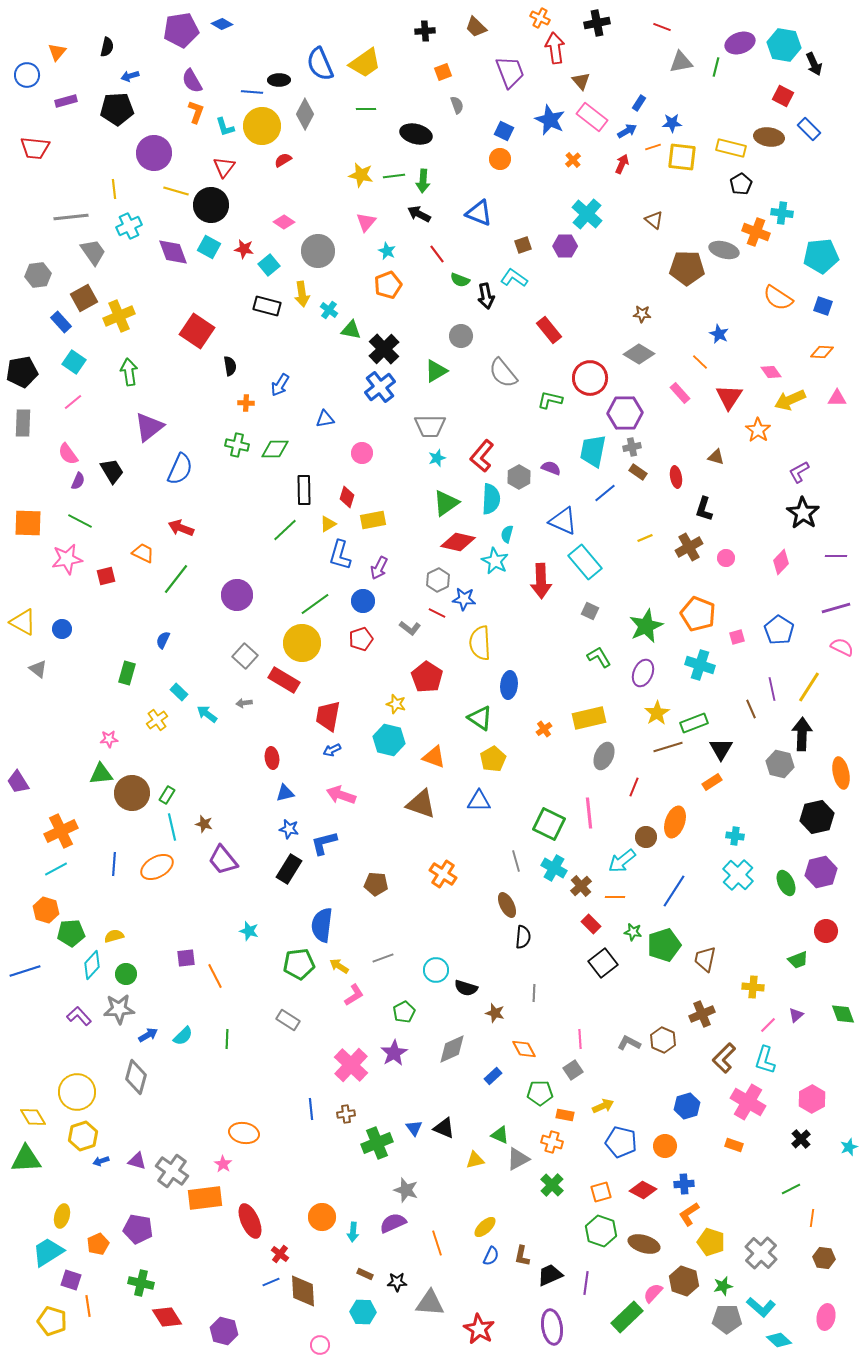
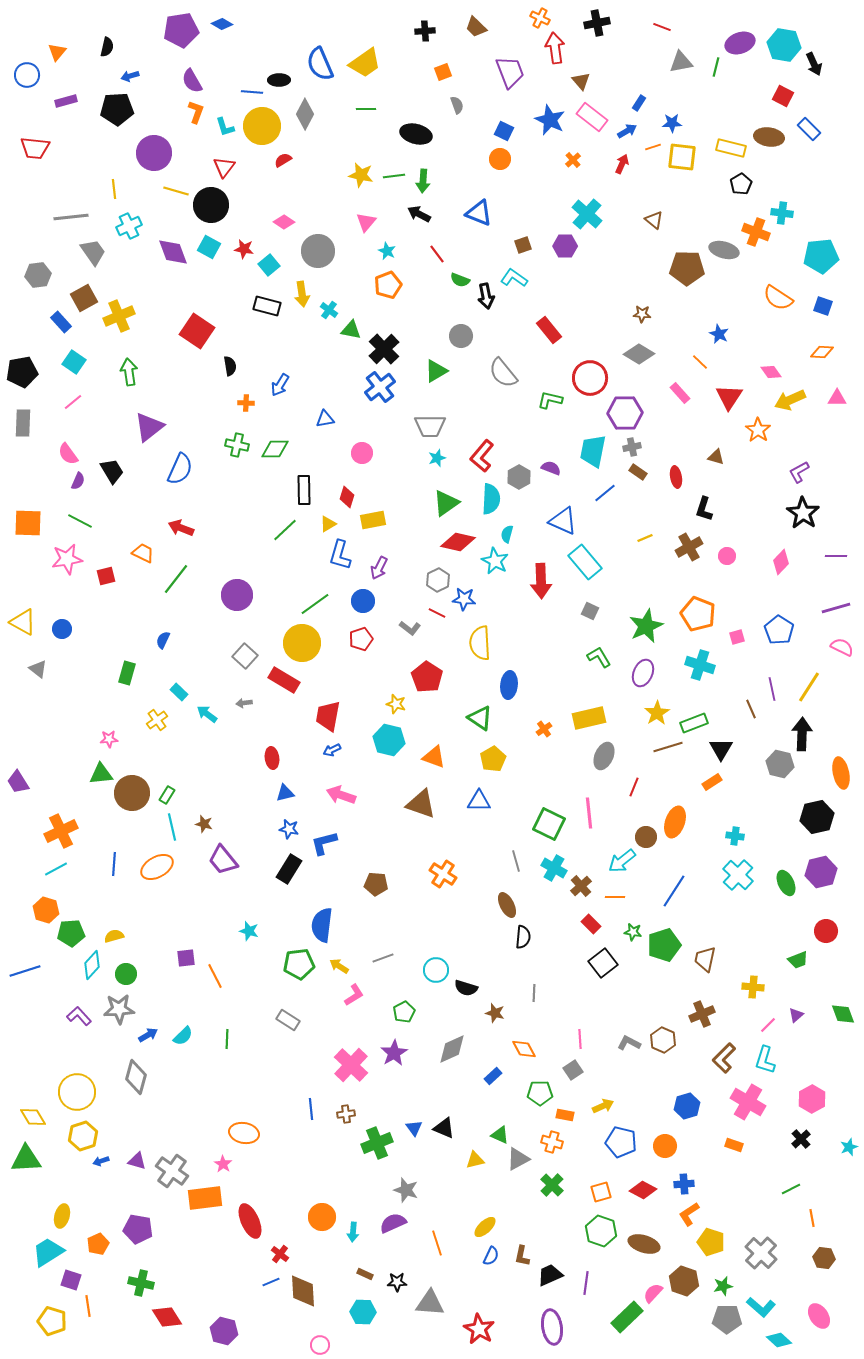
pink circle at (726, 558): moved 1 px right, 2 px up
orange line at (812, 1218): rotated 18 degrees counterclockwise
pink ellipse at (826, 1317): moved 7 px left, 1 px up; rotated 45 degrees counterclockwise
